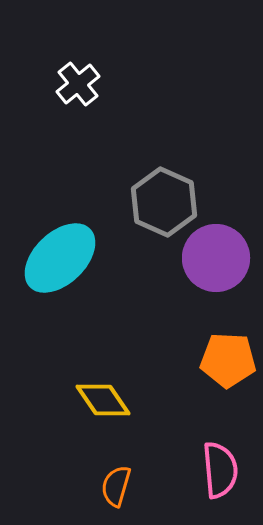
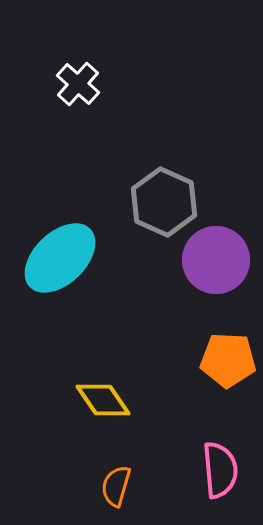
white cross: rotated 9 degrees counterclockwise
purple circle: moved 2 px down
